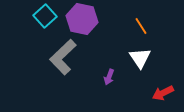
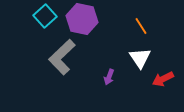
gray L-shape: moved 1 px left
red arrow: moved 14 px up
